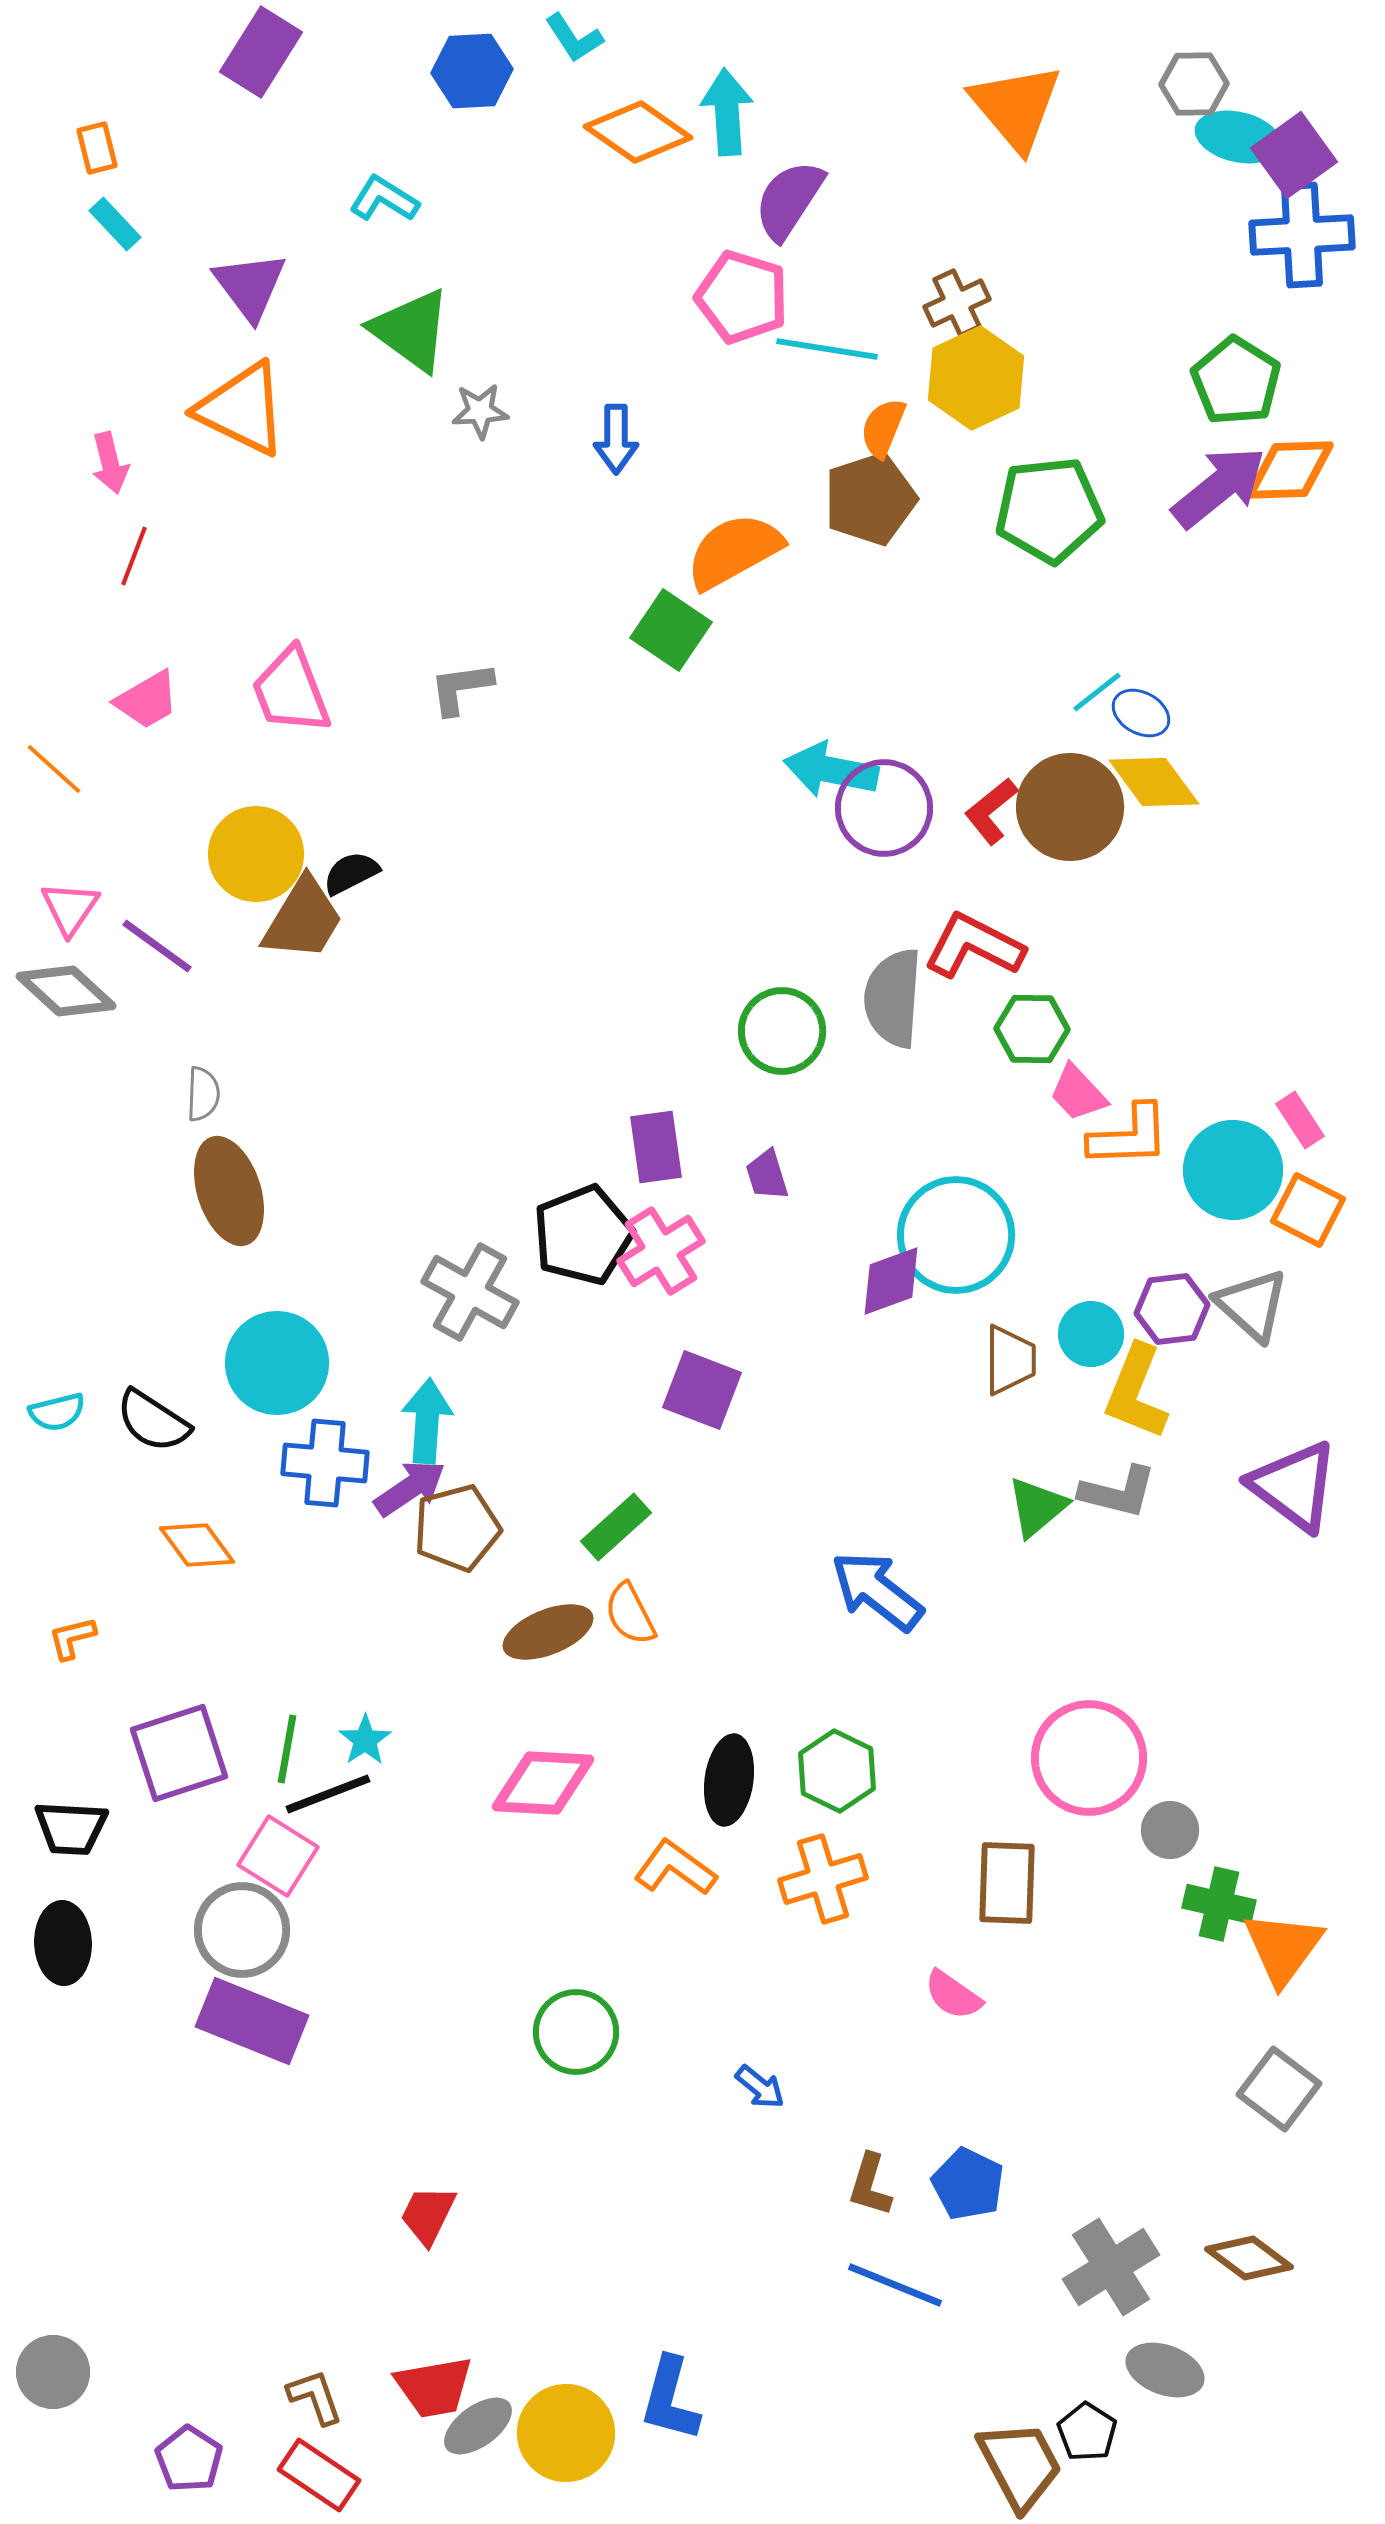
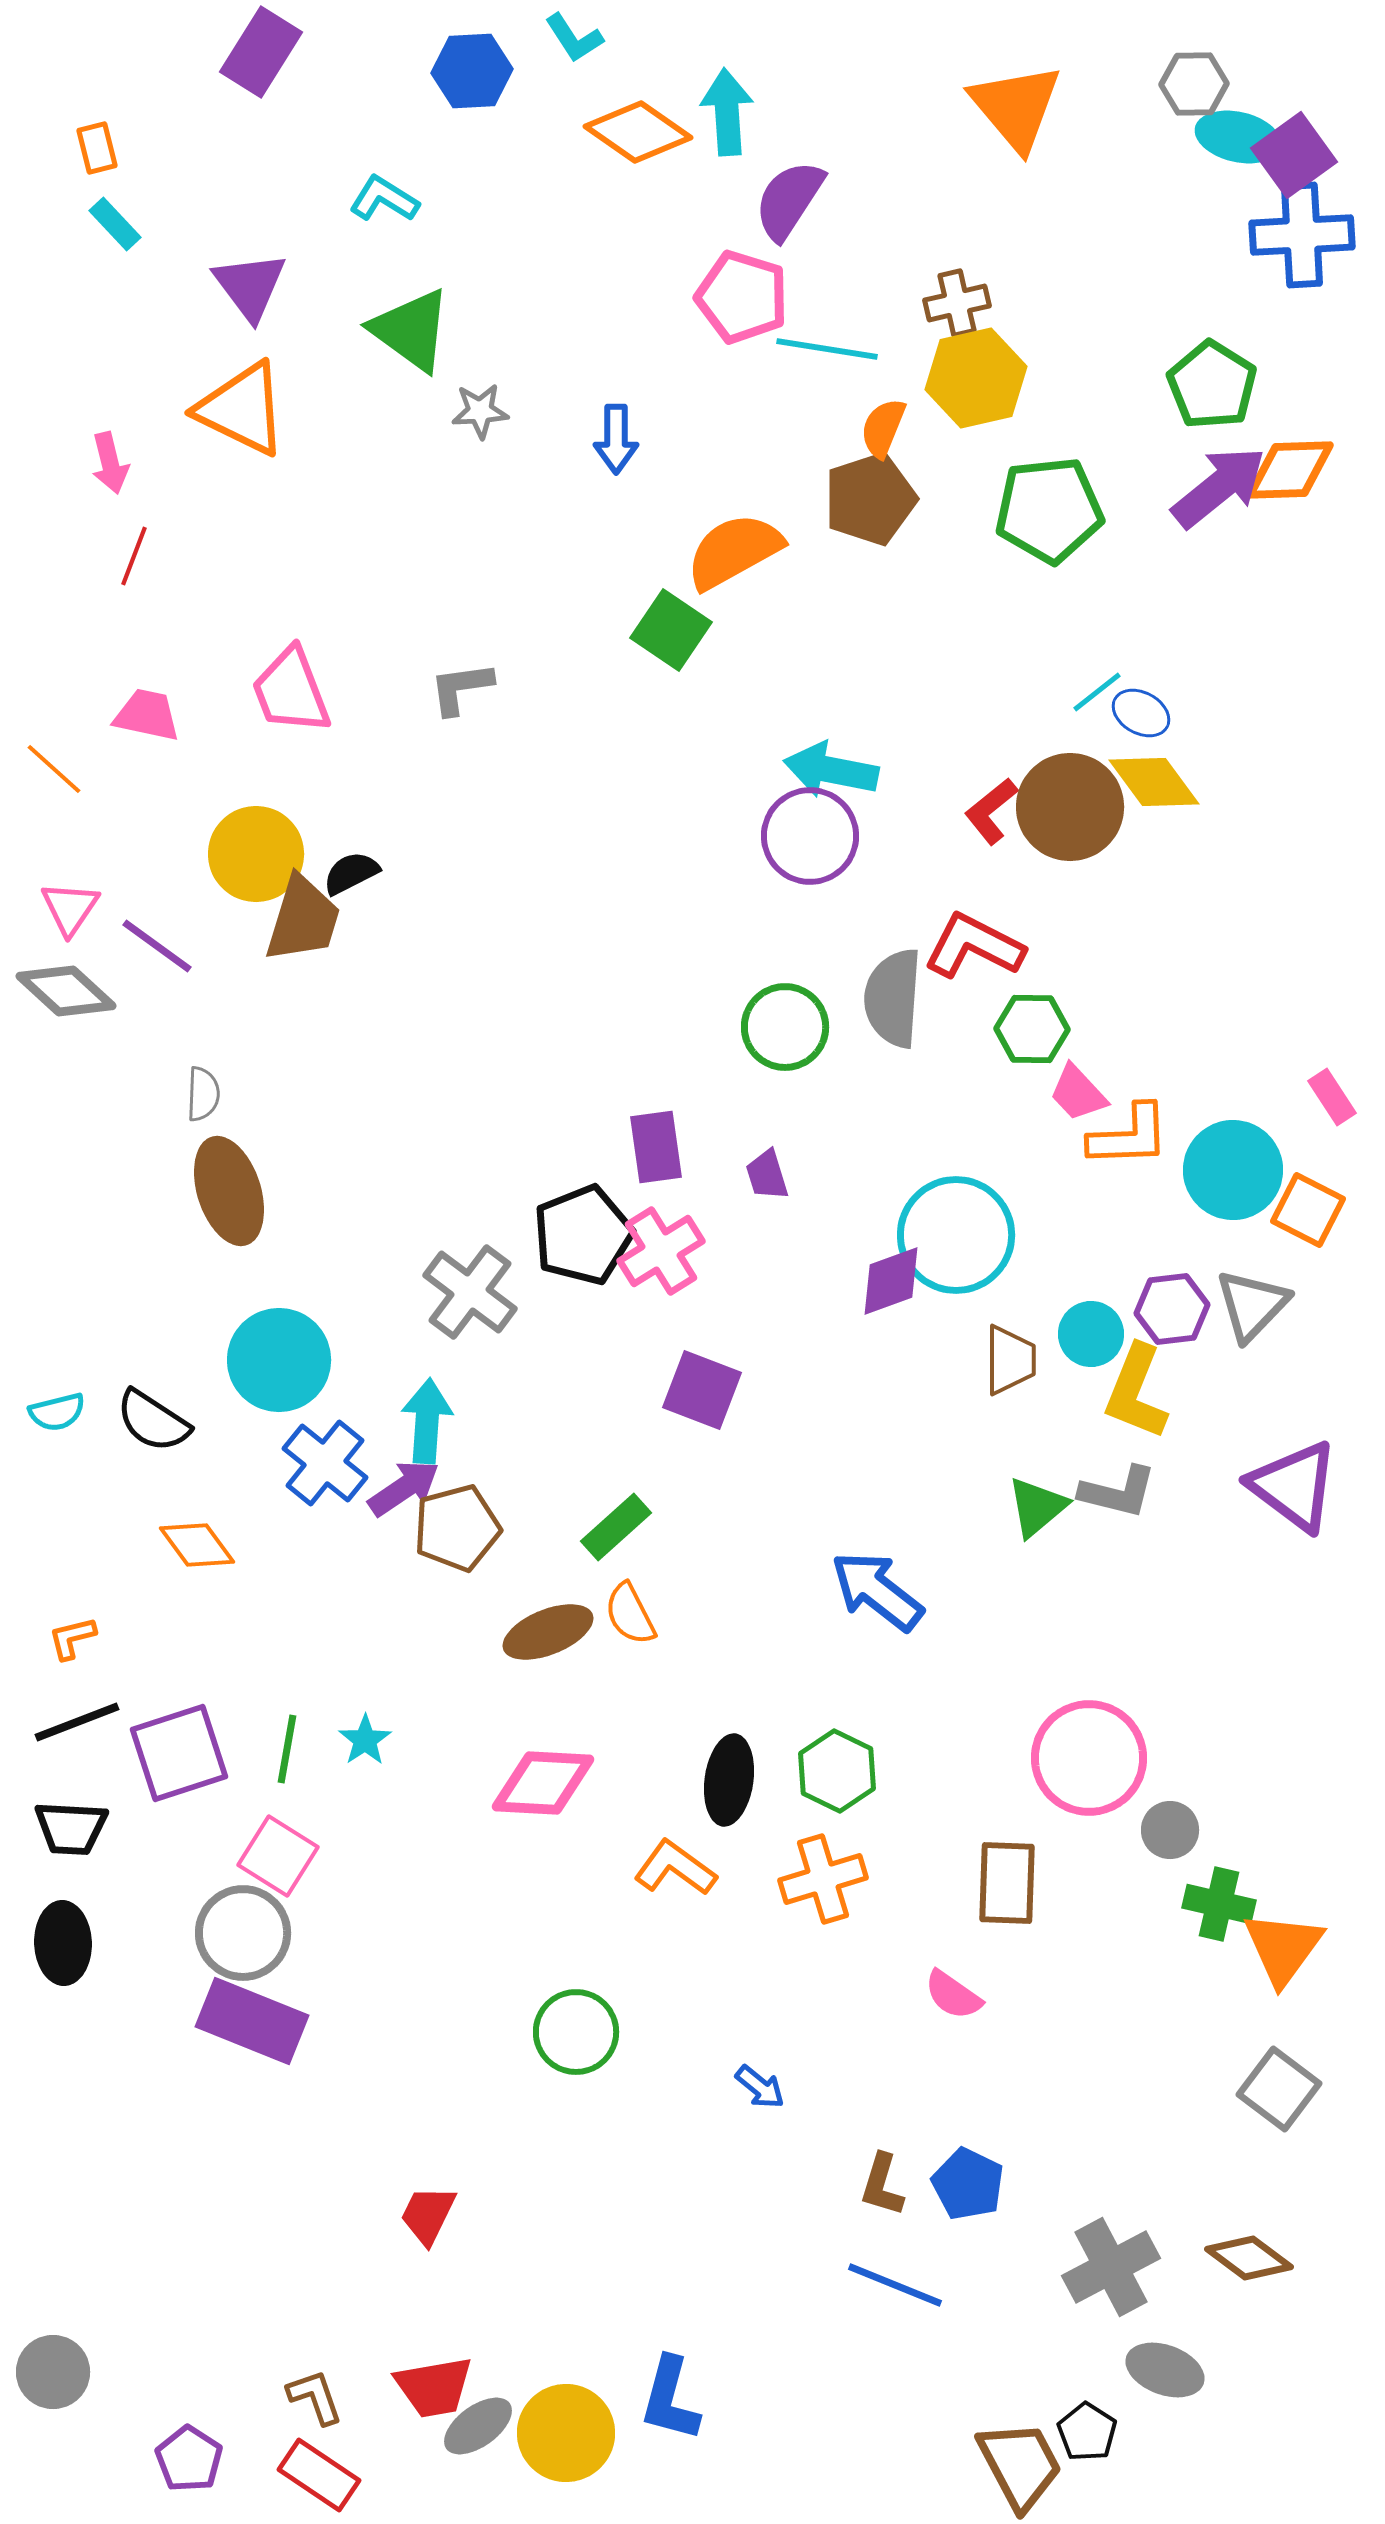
brown cross at (957, 303): rotated 12 degrees clockwise
yellow hexagon at (976, 378): rotated 12 degrees clockwise
green pentagon at (1236, 381): moved 24 px left, 4 px down
pink trapezoid at (147, 700): moved 15 px down; rotated 138 degrees counterclockwise
purple circle at (884, 808): moved 74 px left, 28 px down
brown trapezoid at (303, 919): rotated 14 degrees counterclockwise
green circle at (782, 1031): moved 3 px right, 4 px up
pink rectangle at (1300, 1120): moved 32 px right, 23 px up
gray cross at (470, 1292): rotated 8 degrees clockwise
gray triangle at (1252, 1305): rotated 32 degrees clockwise
cyan circle at (277, 1363): moved 2 px right, 3 px up
blue cross at (325, 1463): rotated 34 degrees clockwise
purple arrow at (410, 1488): moved 6 px left
black line at (328, 1794): moved 251 px left, 72 px up
gray circle at (242, 1930): moved 1 px right, 3 px down
brown L-shape at (870, 2185): moved 12 px right
gray cross at (1111, 2267): rotated 4 degrees clockwise
